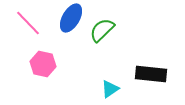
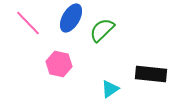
pink hexagon: moved 16 px right
